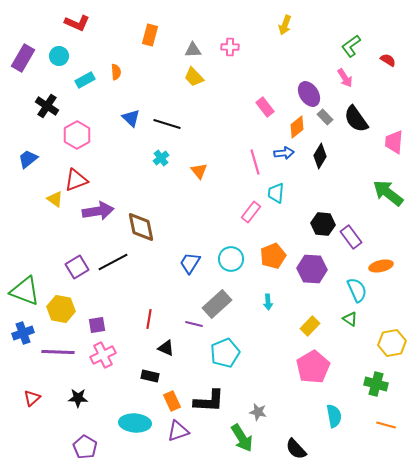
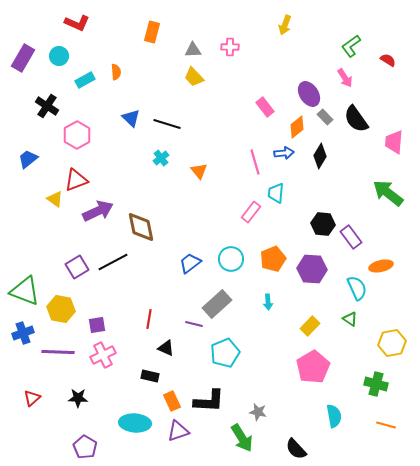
orange rectangle at (150, 35): moved 2 px right, 3 px up
purple arrow at (98, 211): rotated 16 degrees counterclockwise
orange pentagon at (273, 256): moved 3 px down
blue trapezoid at (190, 263): rotated 20 degrees clockwise
cyan semicircle at (357, 290): moved 2 px up
